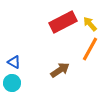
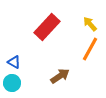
red rectangle: moved 16 px left, 5 px down; rotated 20 degrees counterclockwise
brown arrow: moved 6 px down
